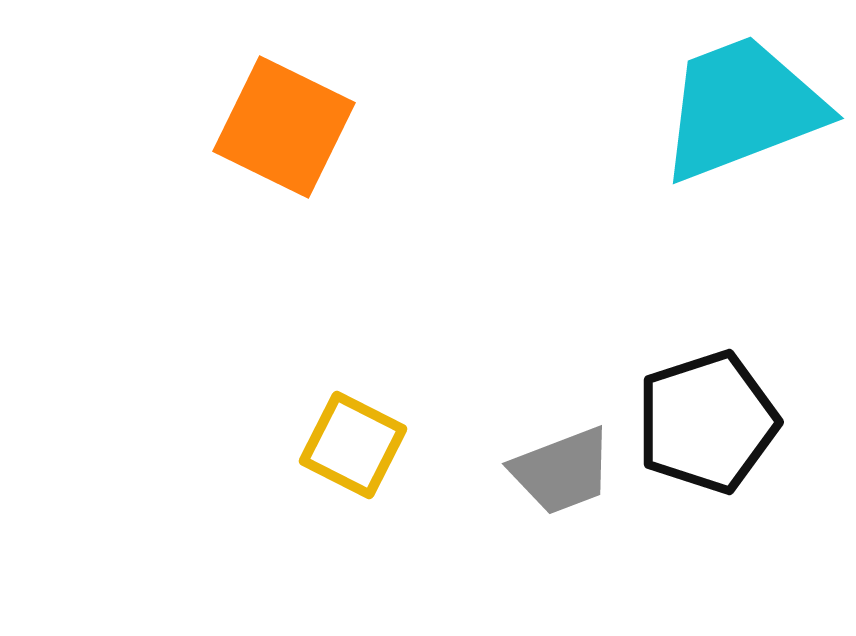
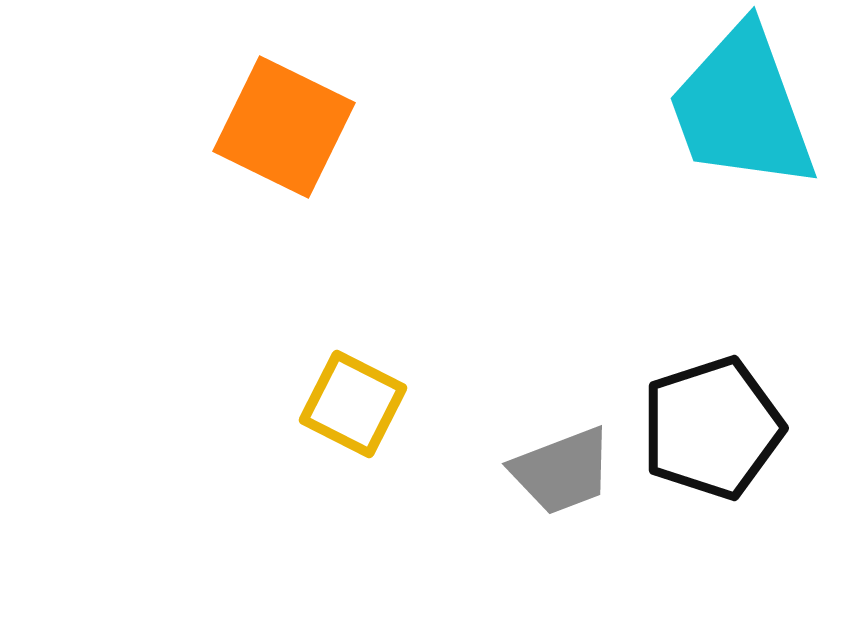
cyan trapezoid: rotated 89 degrees counterclockwise
black pentagon: moved 5 px right, 6 px down
yellow square: moved 41 px up
